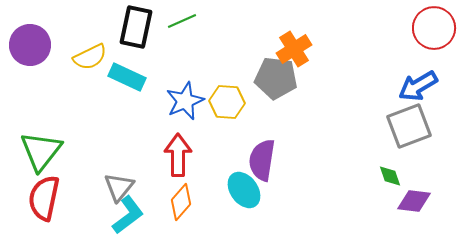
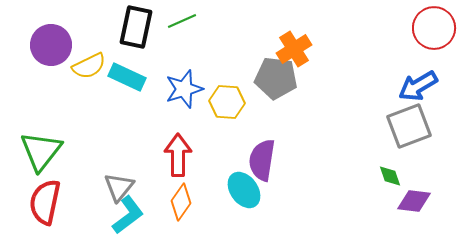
purple circle: moved 21 px right
yellow semicircle: moved 1 px left, 9 px down
blue star: moved 1 px left, 12 px up; rotated 6 degrees clockwise
red semicircle: moved 1 px right, 4 px down
orange diamond: rotated 6 degrees counterclockwise
